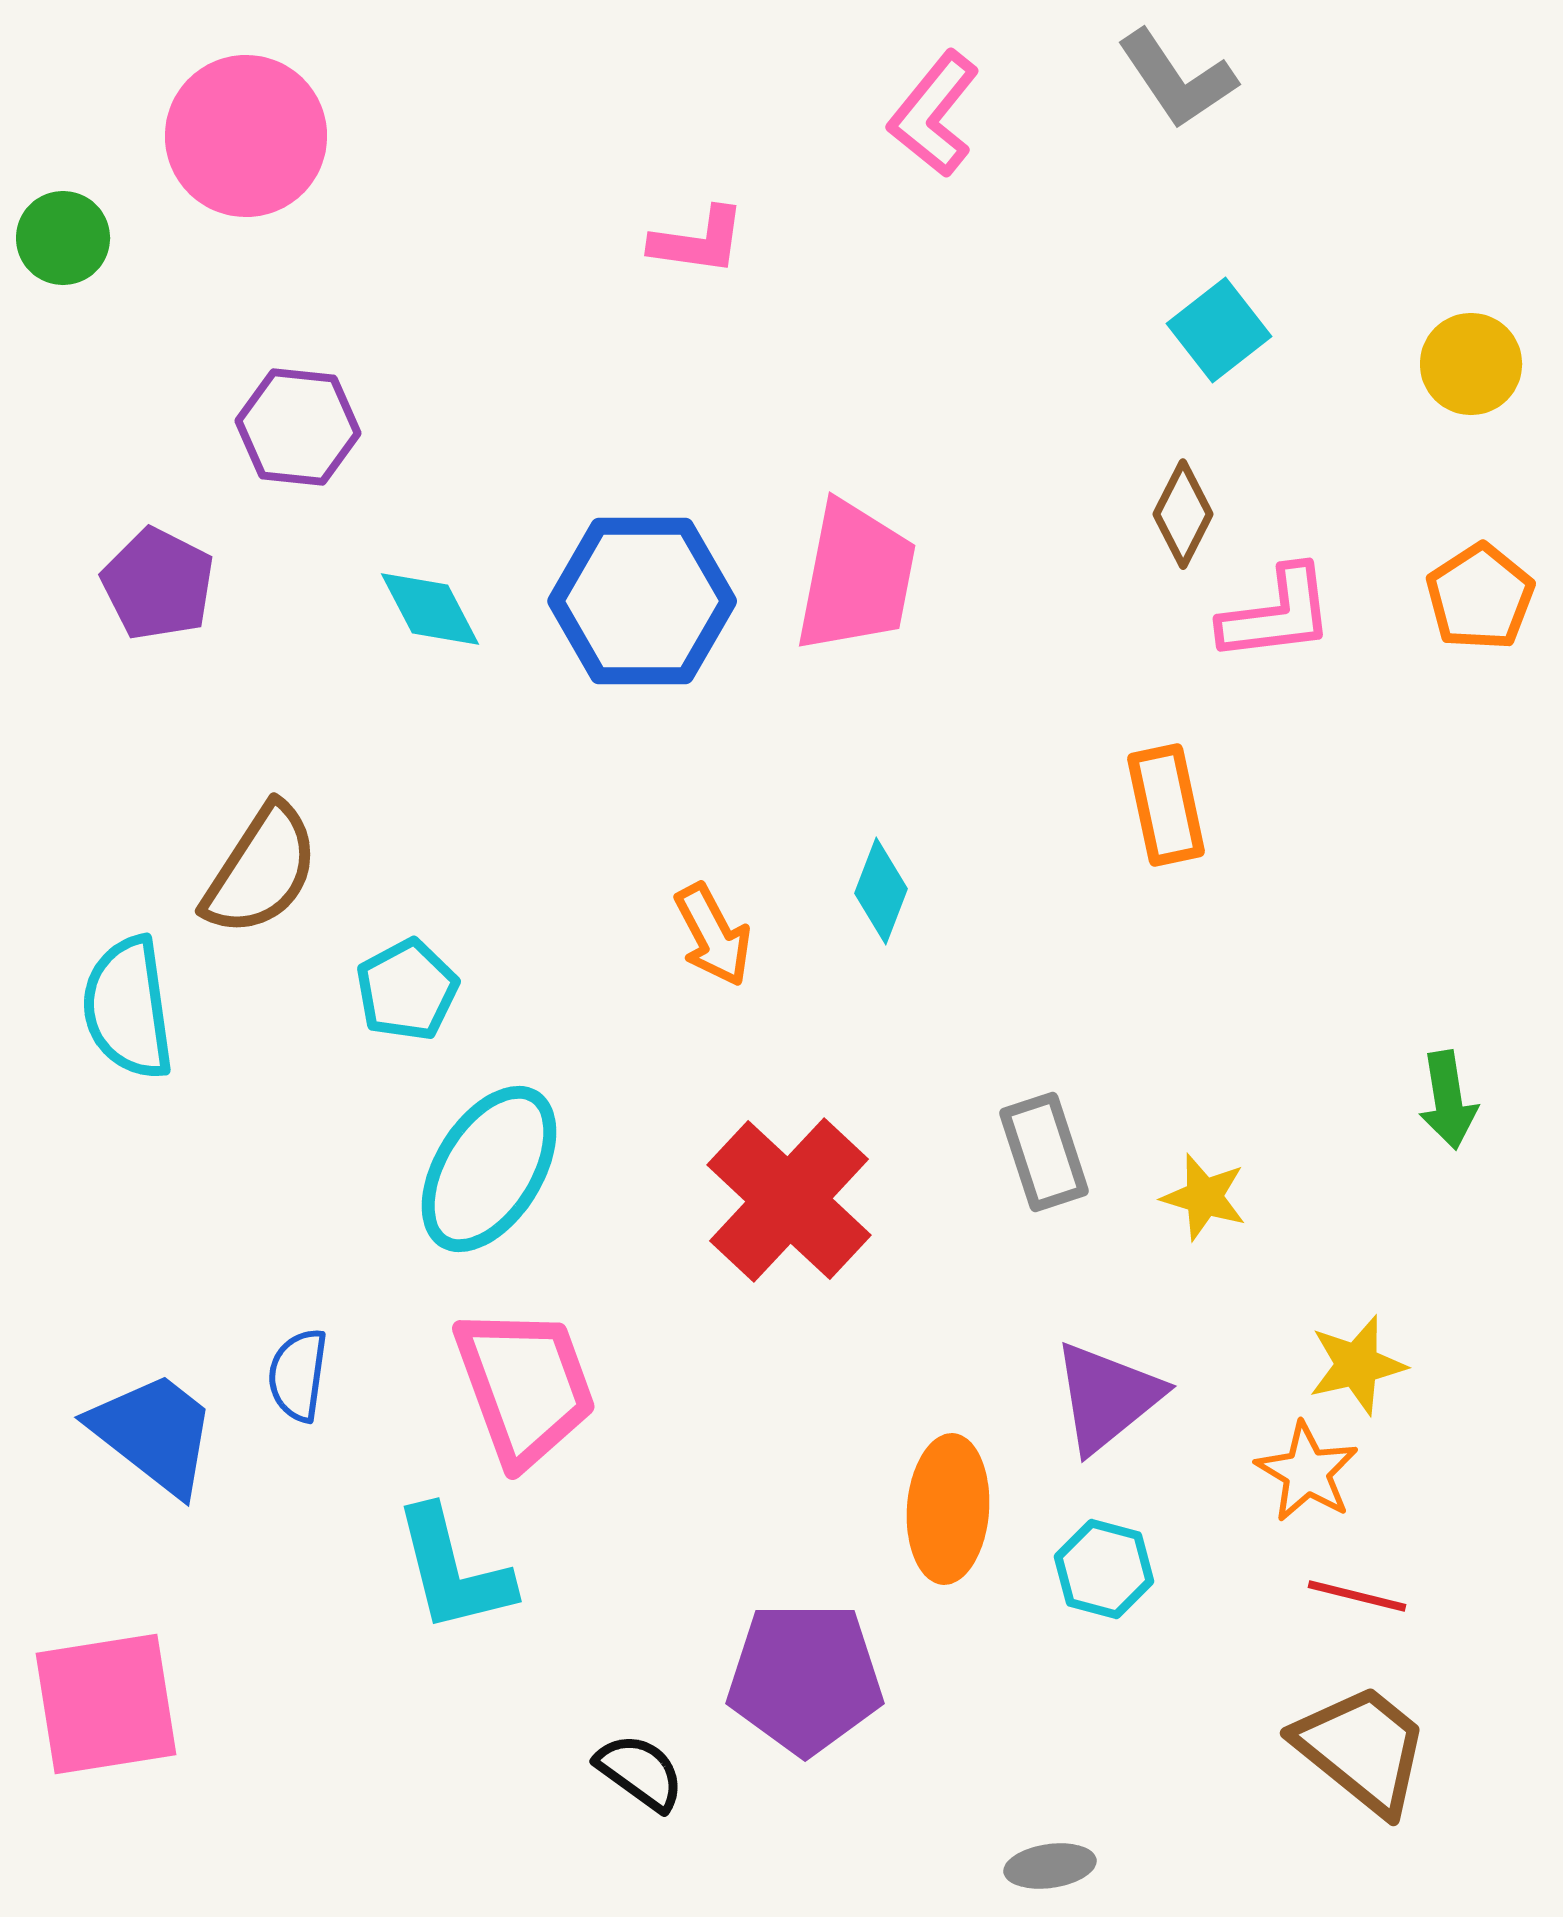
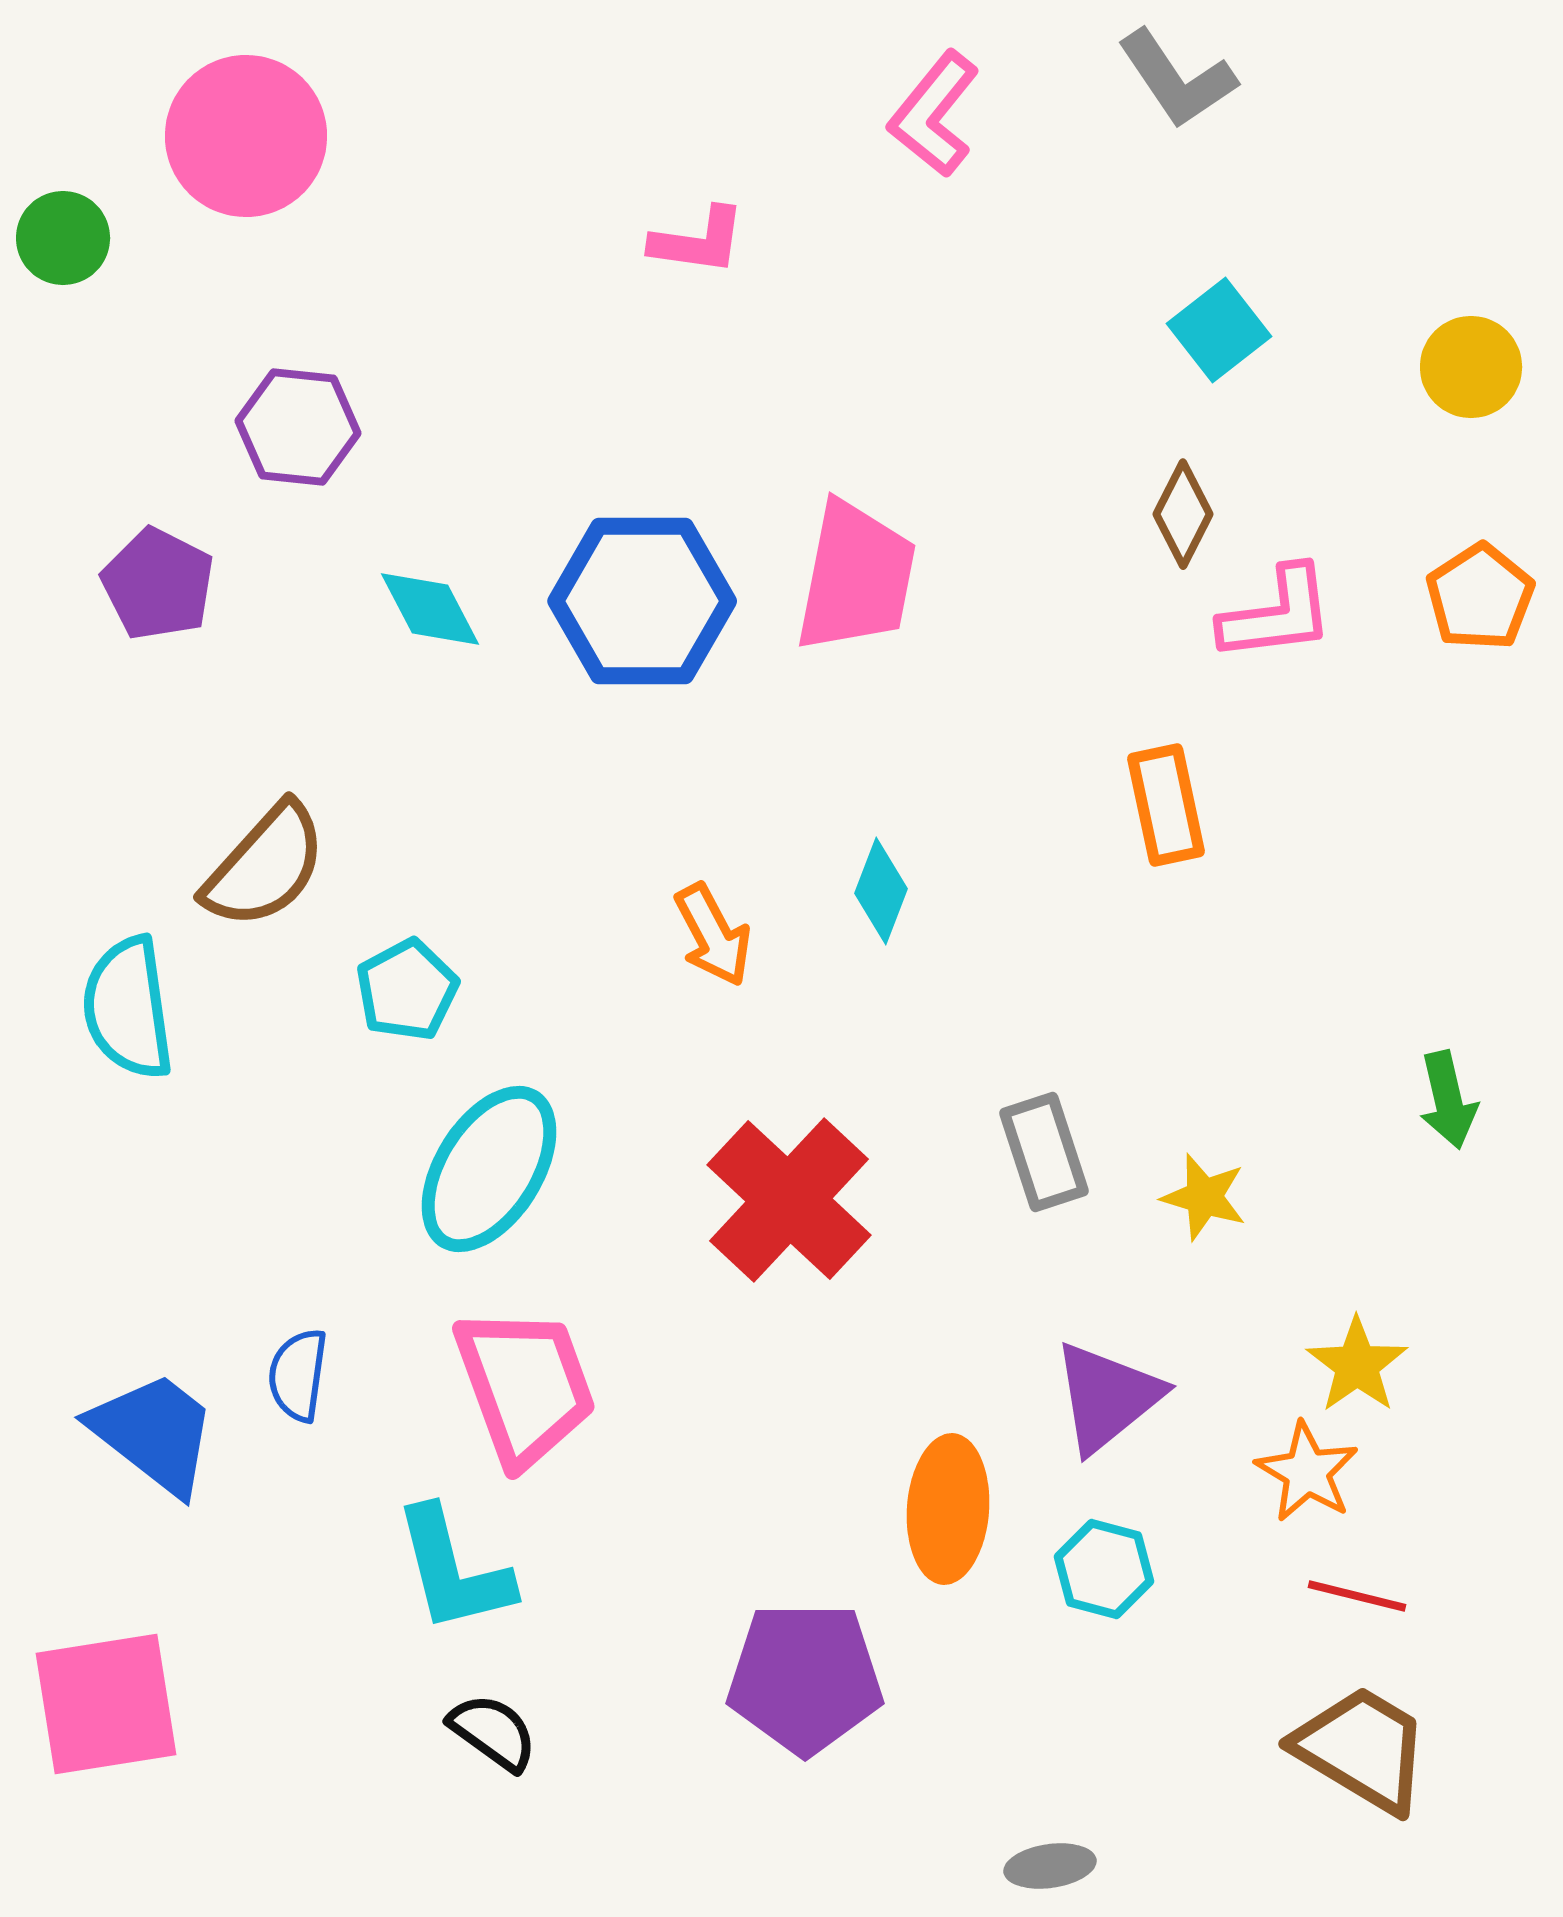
yellow circle at (1471, 364): moved 3 px down
brown semicircle at (261, 870): moved 4 px right, 4 px up; rotated 9 degrees clockwise
green arrow at (1448, 1100): rotated 4 degrees counterclockwise
yellow star at (1357, 1365): rotated 22 degrees counterclockwise
brown trapezoid at (1362, 1749): rotated 8 degrees counterclockwise
black semicircle at (640, 1772): moved 147 px left, 40 px up
